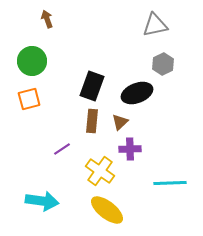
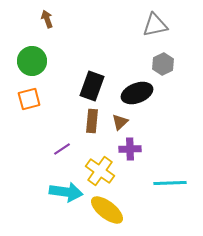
cyan arrow: moved 24 px right, 9 px up
